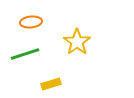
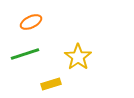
orange ellipse: rotated 20 degrees counterclockwise
yellow star: moved 1 px right, 15 px down
